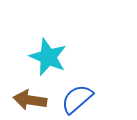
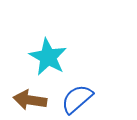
cyan star: rotated 6 degrees clockwise
